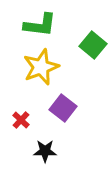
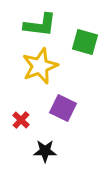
green square: moved 8 px left, 3 px up; rotated 24 degrees counterclockwise
yellow star: moved 1 px left, 1 px up
purple square: rotated 12 degrees counterclockwise
